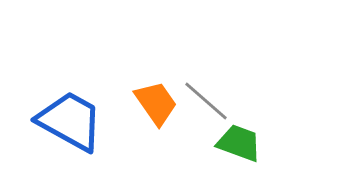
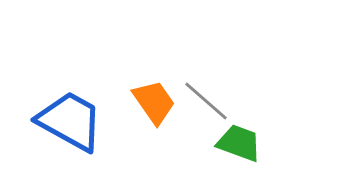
orange trapezoid: moved 2 px left, 1 px up
